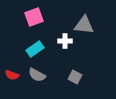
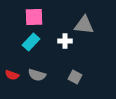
pink square: rotated 18 degrees clockwise
cyan rectangle: moved 4 px left, 7 px up; rotated 12 degrees counterclockwise
gray semicircle: rotated 12 degrees counterclockwise
